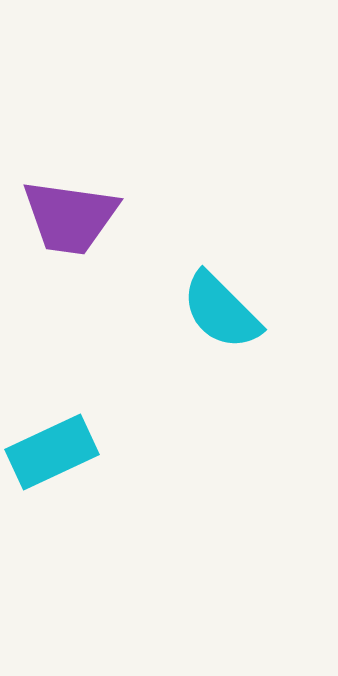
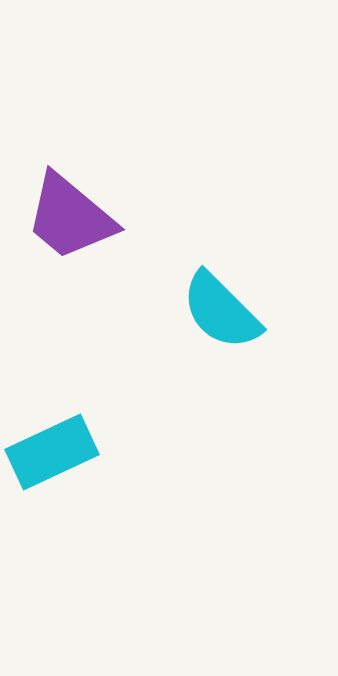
purple trapezoid: rotated 32 degrees clockwise
